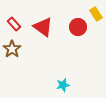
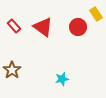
red rectangle: moved 2 px down
brown star: moved 21 px down
cyan star: moved 1 px left, 6 px up
